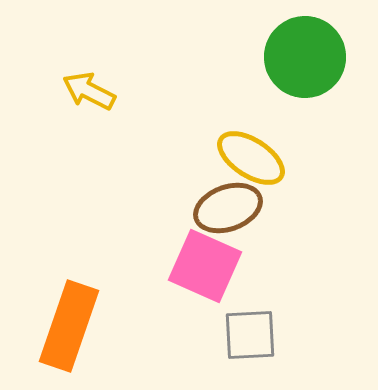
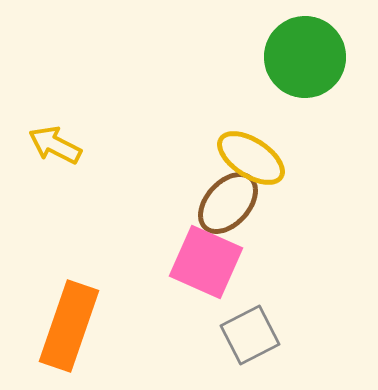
yellow arrow: moved 34 px left, 54 px down
brown ellipse: moved 5 px up; rotated 28 degrees counterclockwise
pink square: moved 1 px right, 4 px up
gray square: rotated 24 degrees counterclockwise
